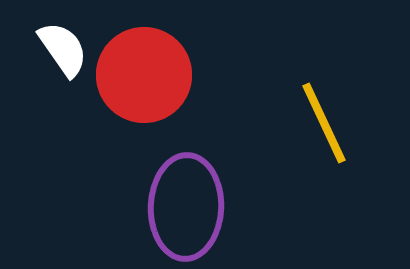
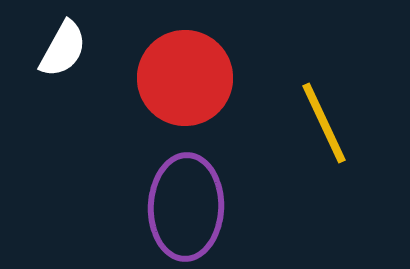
white semicircle: rotated 64 degrees clockwise
red circle: moved 41 px right, 3 px down
